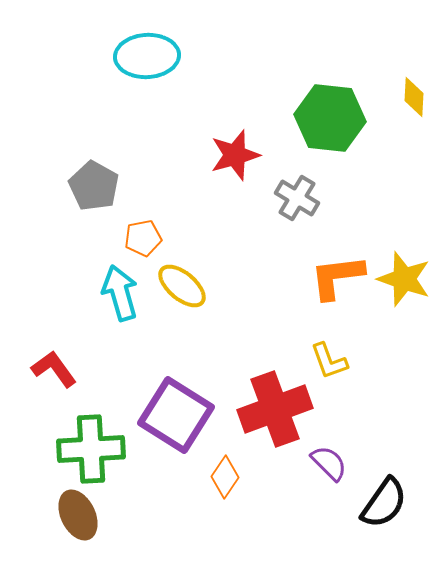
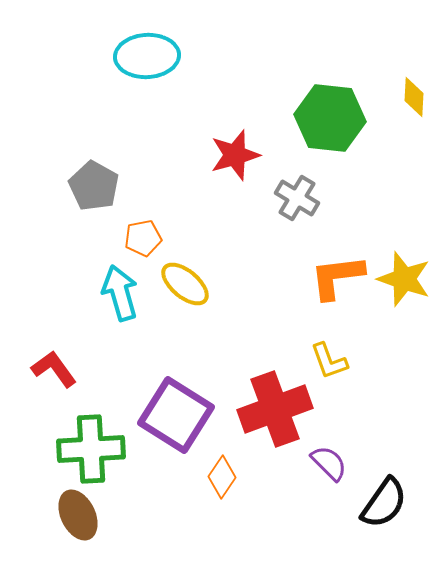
yellow ellipse: moved 3 px right, 2 px up
orange diamond: moved 3 px left
